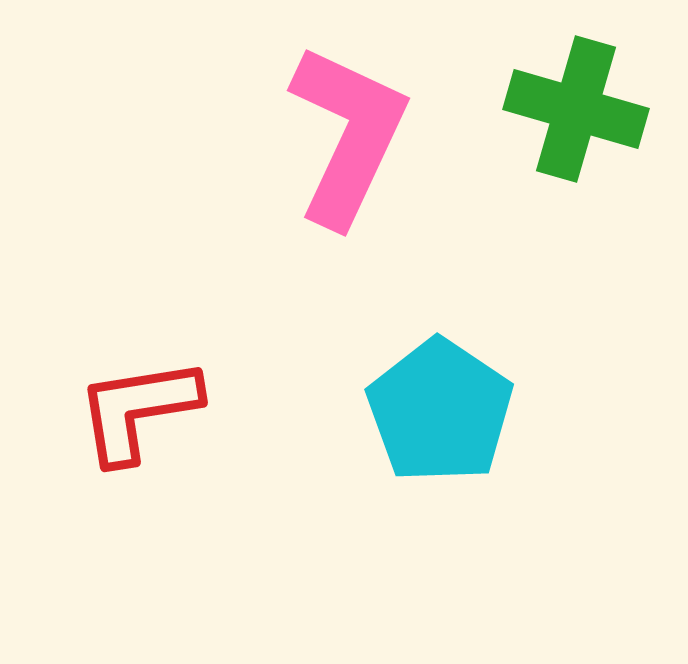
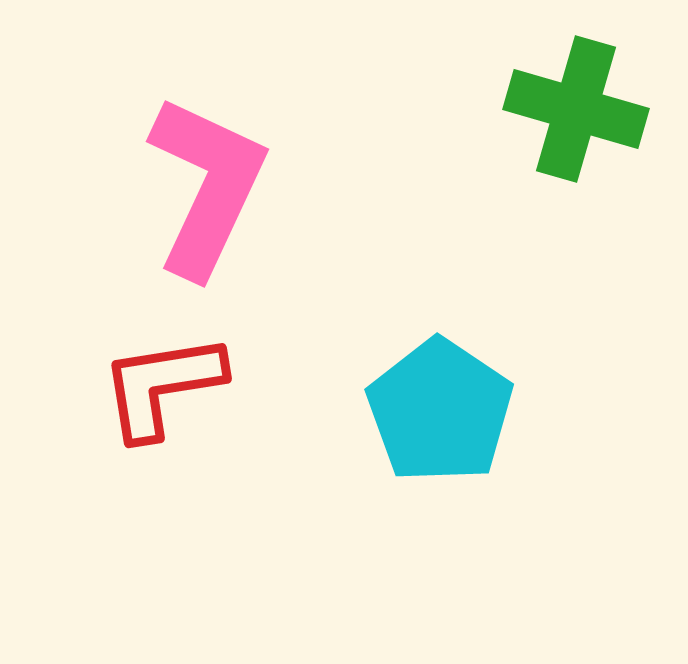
pink L-shape: moved 141 px left, 51 px down
red L-shape: moved 24 px right, 24 px up
